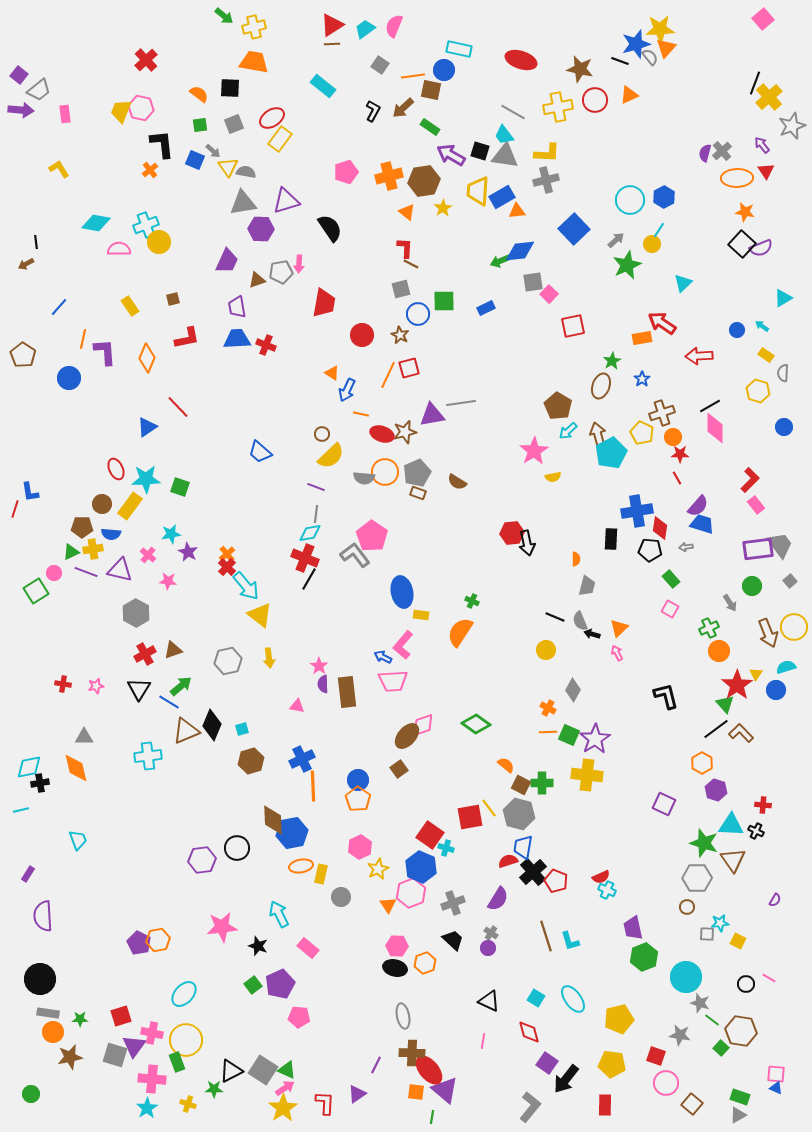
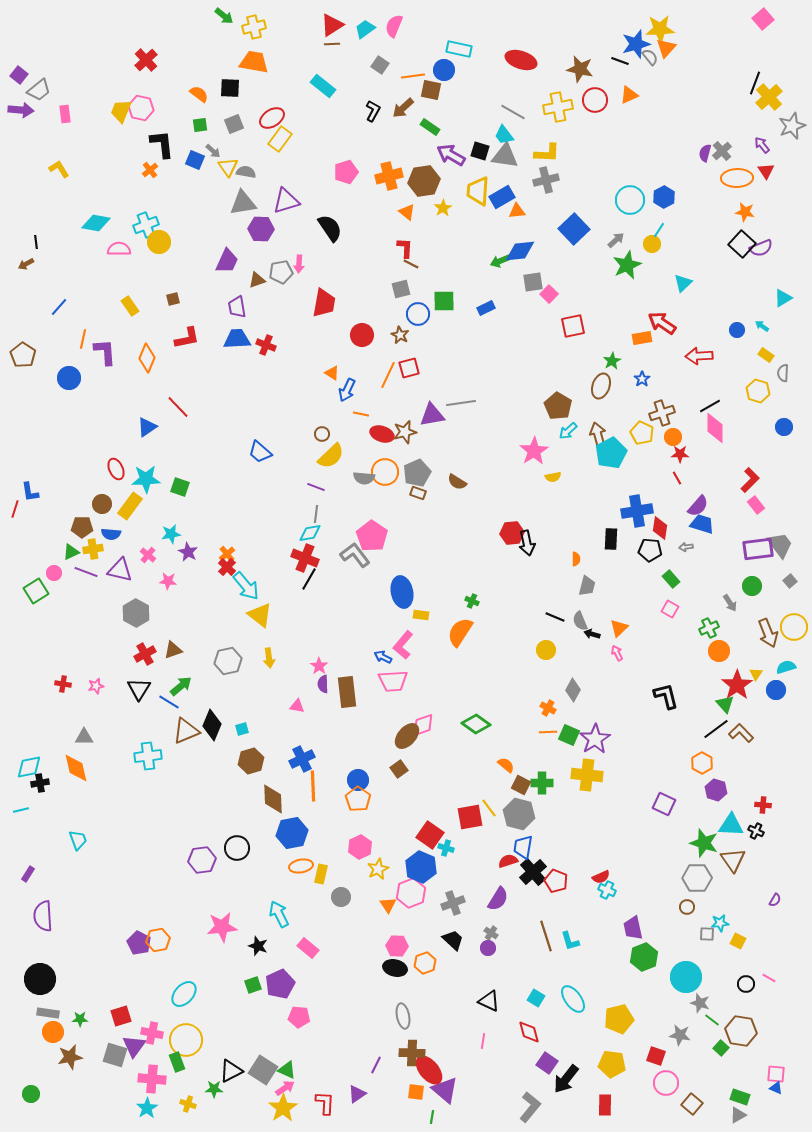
brown diamond at (273, 820): moved 21 px up
green square at (253, 985): rotated 18 degrees clockwise
